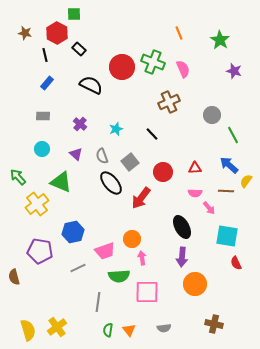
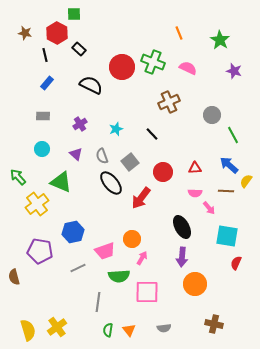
pink semicircle at (183, 69): moved 5 px right, 1 px up; rotated 42 degrees counterclockwise
purple cross at (80, 124): rotated 16 degrees clockwise
pink arrow at (142, 258): rotated 40 degrees clockwise
red semicircle at (236, 263): rotated 48 degrees clockwise
